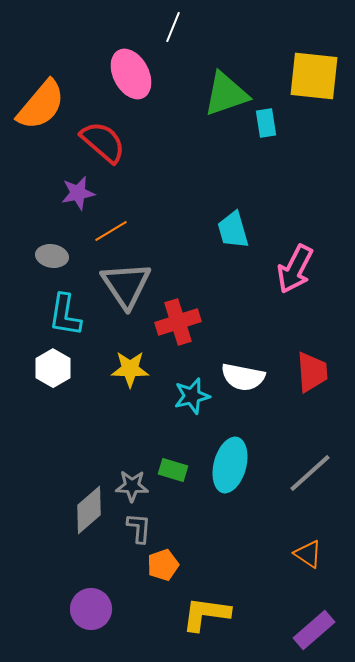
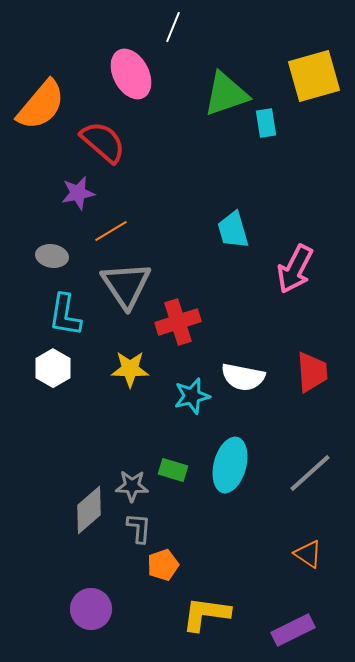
yellow square: rotated 22 degrees counterclockwise
purple rectangle: moved 21 px left; rotated 15 degrees clockwise
